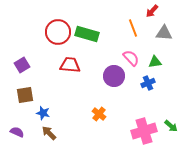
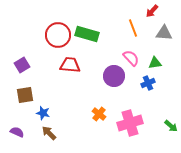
red circle: moved 3 px down
green triangle: moved 1 px down
pink cross: moved 14 px left, 8 px up
